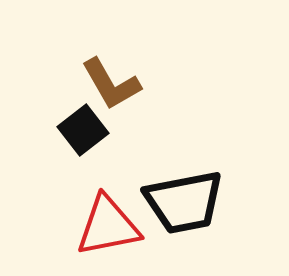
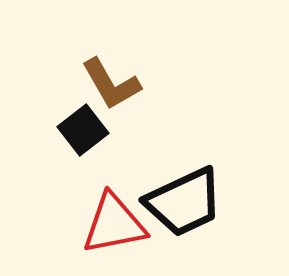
black trapezoid: rotated 14 degrees counterclockwise
red triangle: moved 6 px right, 2 px up
